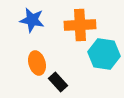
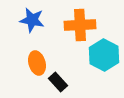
cyan hexagon: moved 1 px down; rotated 20 degrees clockwise
